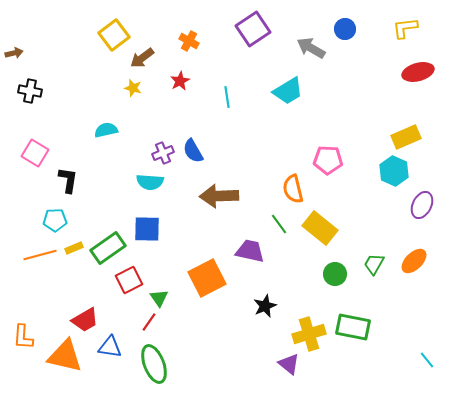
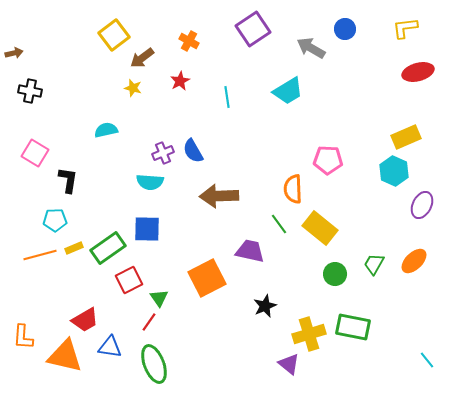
orange semicircle at (293, 189): rotated 12 degrees clockwise
